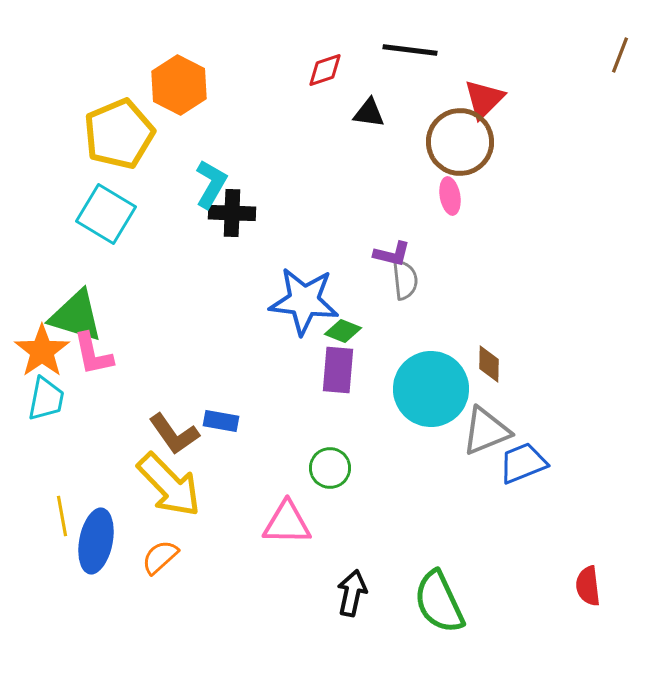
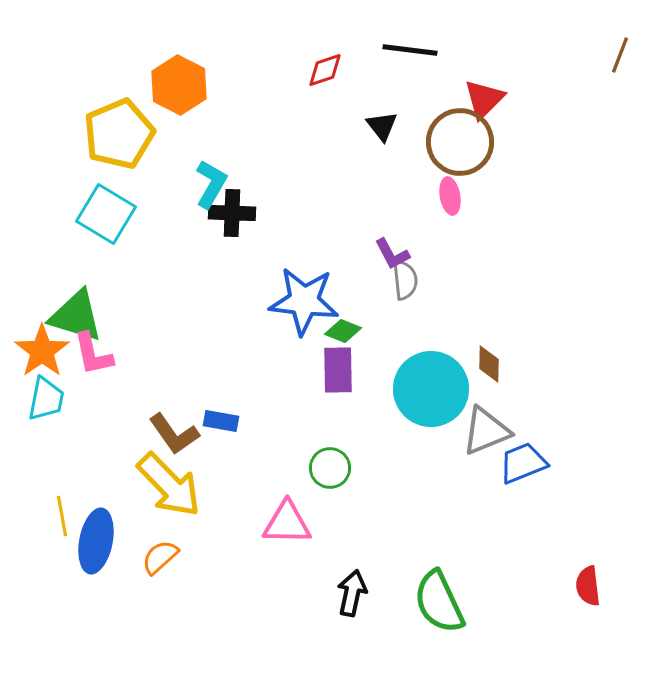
black triangle: moved 13 px right, 13 px down; rotated 44 degrees clockwise
purple L-shape: rotated 48 degrees clockwise
purple rectangle: rotated 6 degrees counterclockwise
